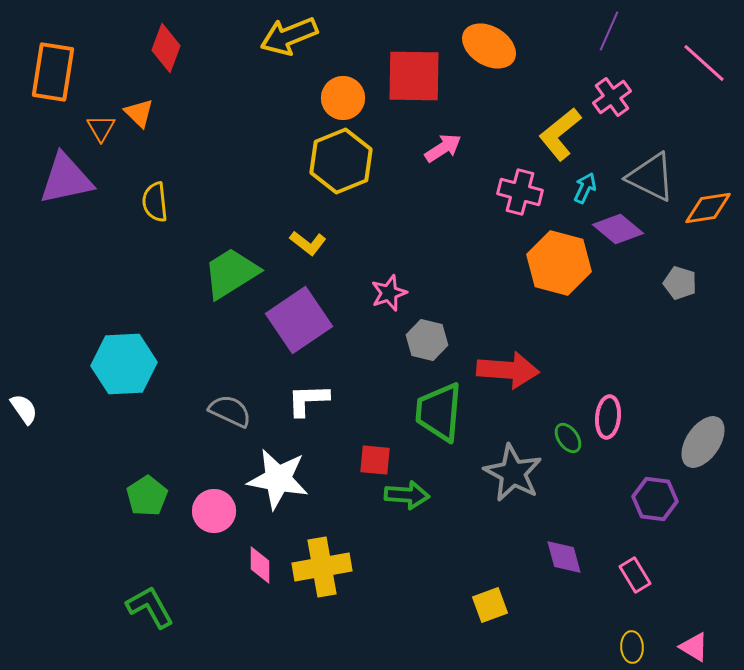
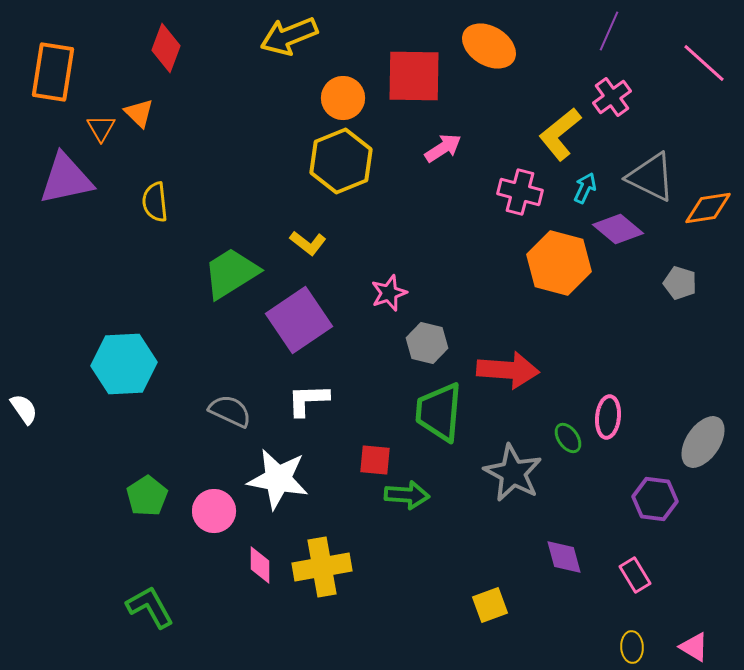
gray hexagon at (427, 340): moved 3 px down
